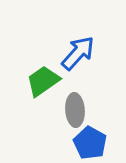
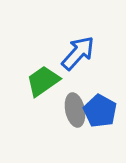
gray ellipse: rotated 8 degrees counterclockwise
blue pentagon: moved 10 px right, 32 px up
